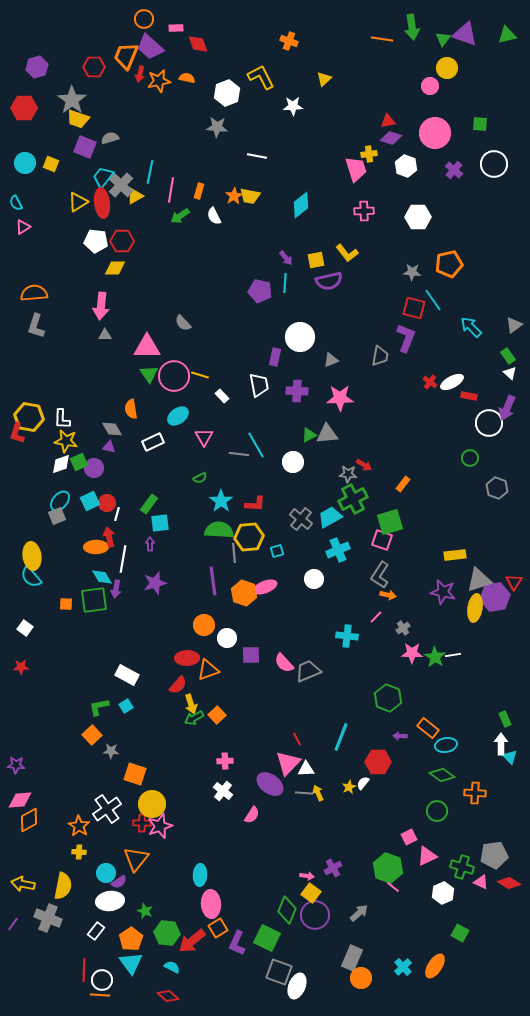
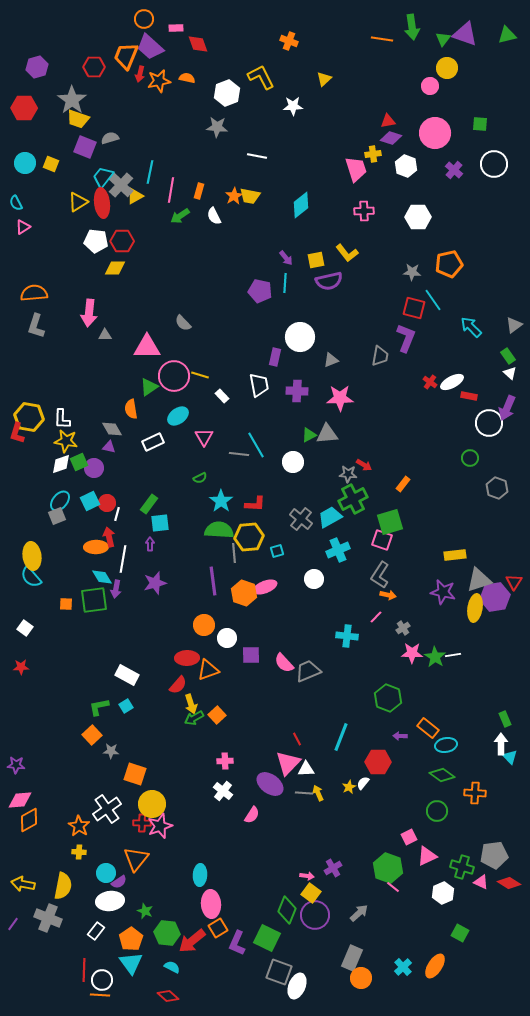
yellow cross at (369, 154): moved 4 px right
pink arrow at (101, 306): moved 12 px left, 7 px down
green triangle at (149, 374): moved 13 px down; rotated 30 degrees clockwise
